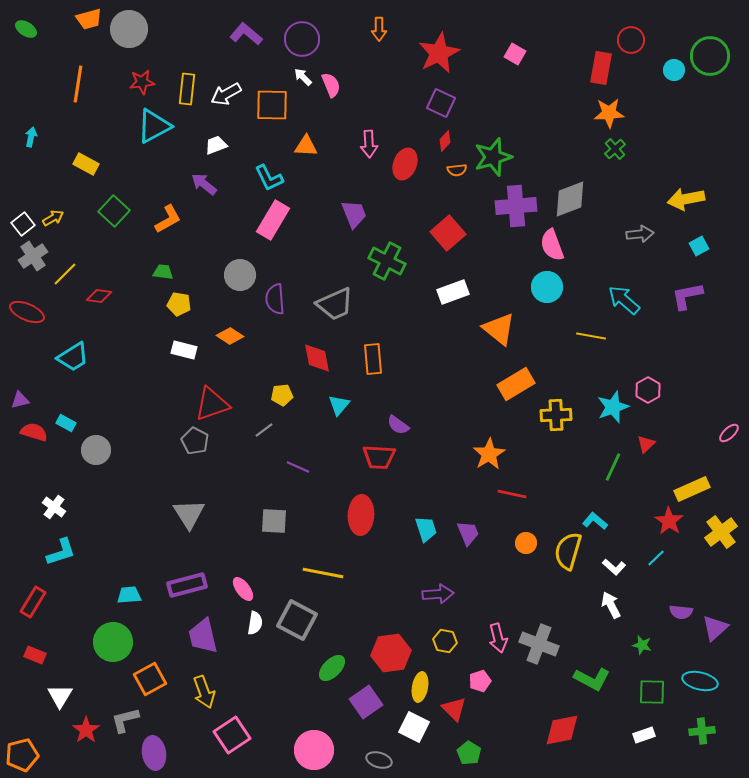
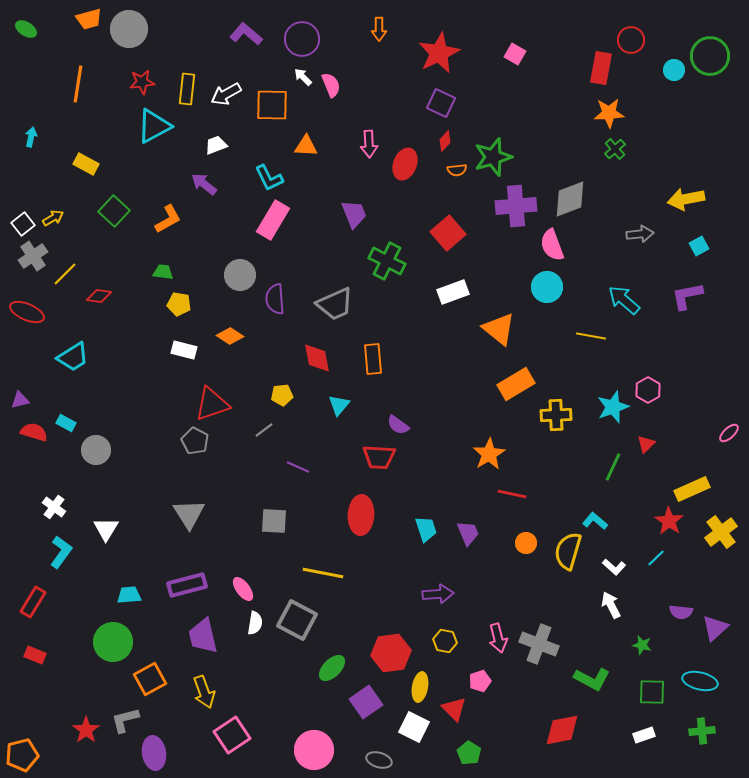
cyan L-shape at (61, 552): rotated 36 degrees counterclockwise
white triangle at (60, 696): moved 46 px right, 167 px up
